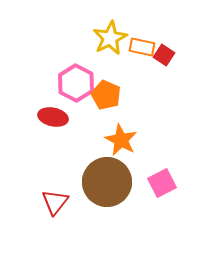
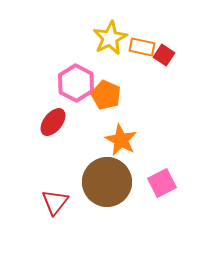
red ellipse: moved 5 px down; rotated 64 degrees counterclockwise
